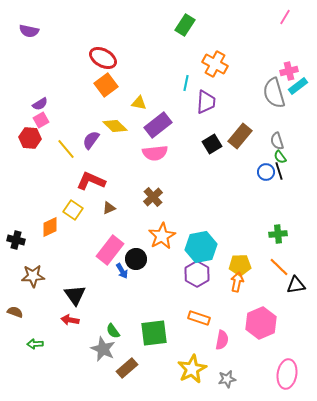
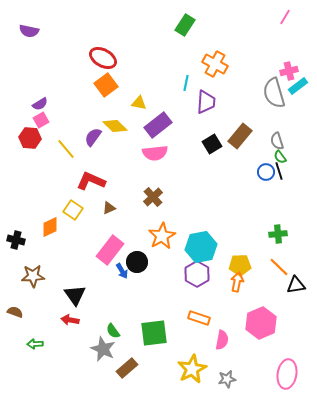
purple semicircle at (91, 140): moved 2 px right, 3 px up
black circle at (136, 259): moved 1 px right, 3 px down
